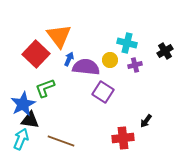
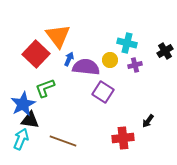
orange triangle: moved 1 px left
black arrow: moved 2 px right
brown line: moved 2 px right
